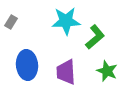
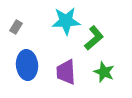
gray rectangle: moved 5 px right, 5 px down
green L-shape: moved 1 px left, 1 px down
green star: moved 3 px left, 1 px down
